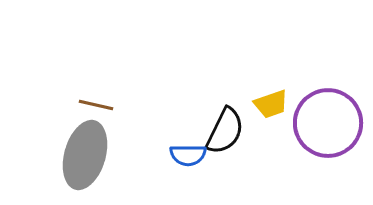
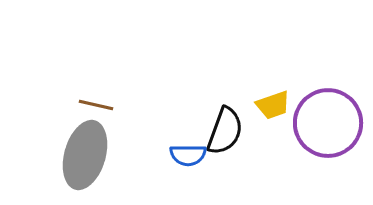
yellow trapezoid: moved 2 px right, 1 px down
black semicircle: rotated 6 degrees counterclockwise
